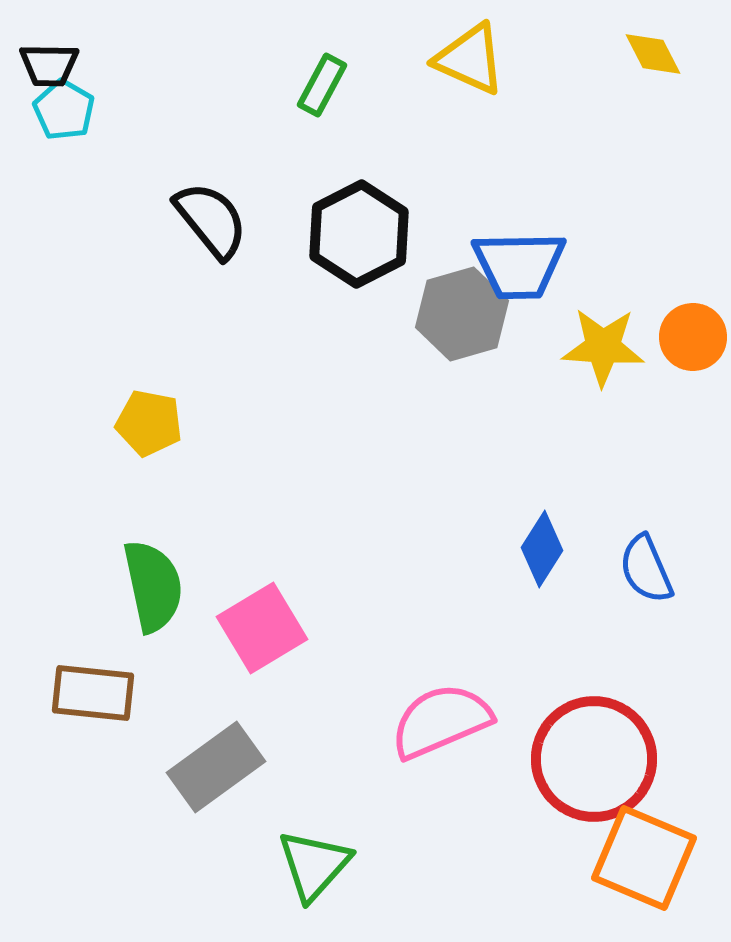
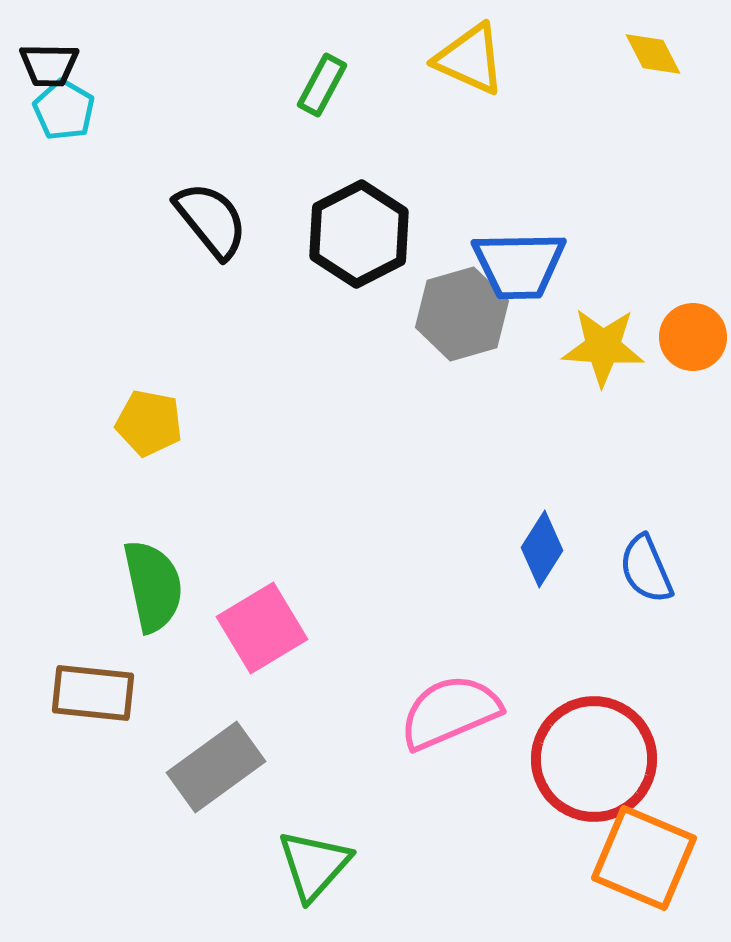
pink semicircle: moved 9 px right, 9 px up
